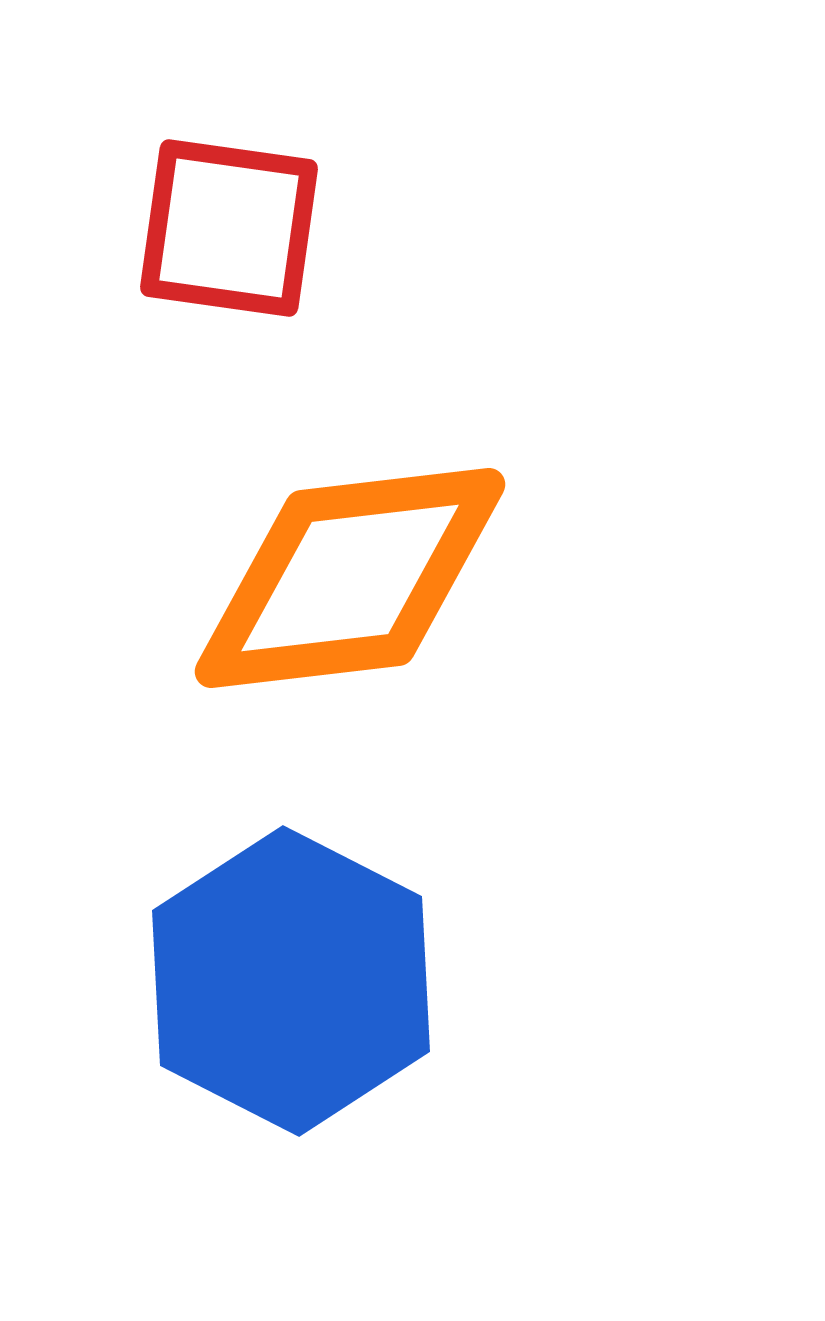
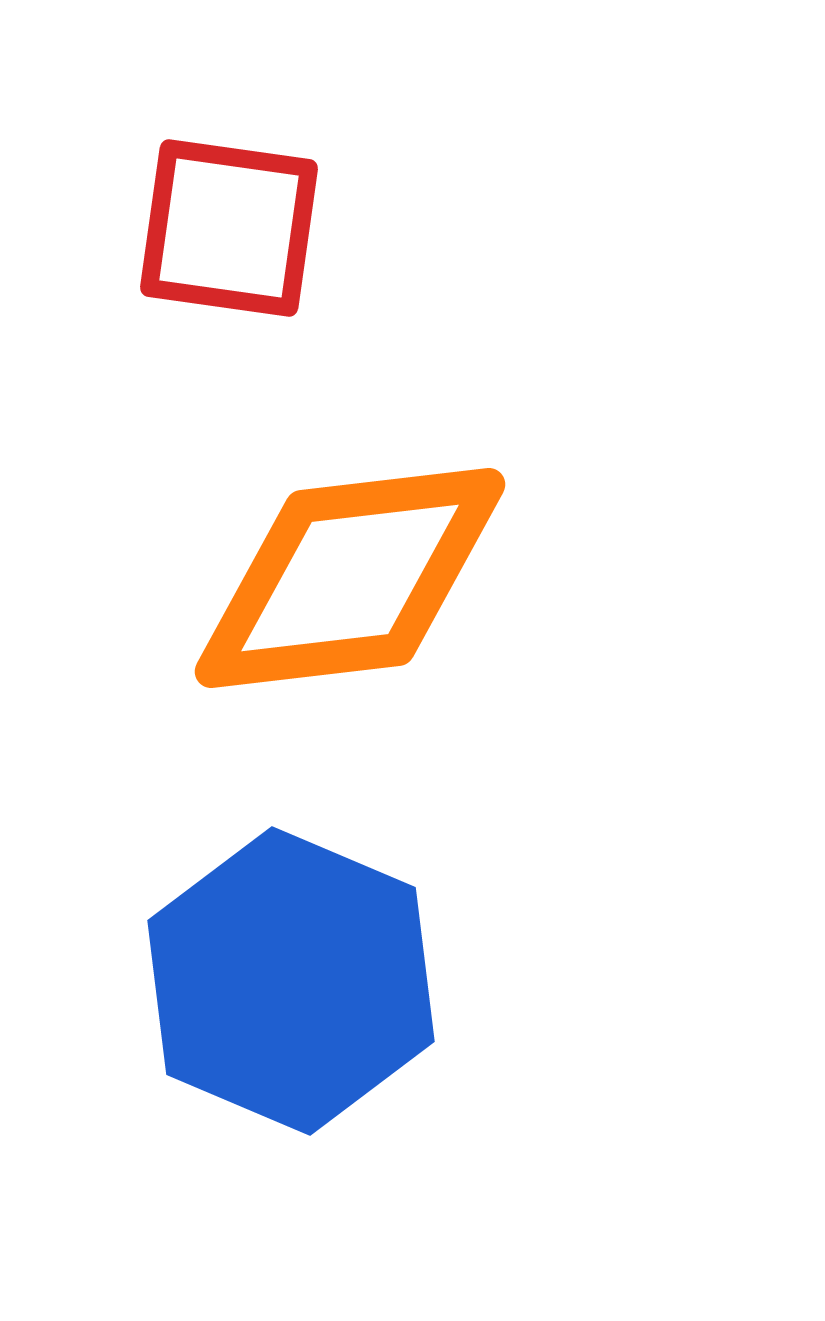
blue hexagon: rotated 4 degrees counterclockwise
